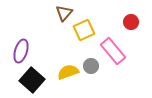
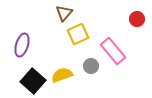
red circle: moved 6 px right, 3 px up
yellow square: moved 6 px left, 4 px down
purple ellipse: moved 1 px right, 6 px up
yellow semicircle: moved 6 px left, 3 px down
black square: moved 1 px right, 1 px down
